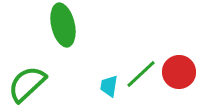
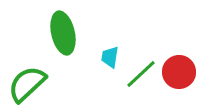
green ellipse: moved 8 px down
cyan trapezoid: moved 1 px right, 29 px up
